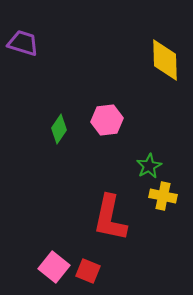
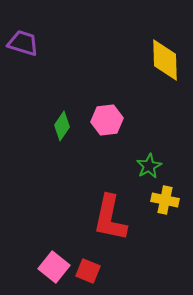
green diamond: moved 3 px right, 3 px up
yellow cross: moved 2 px right, 4 px down
